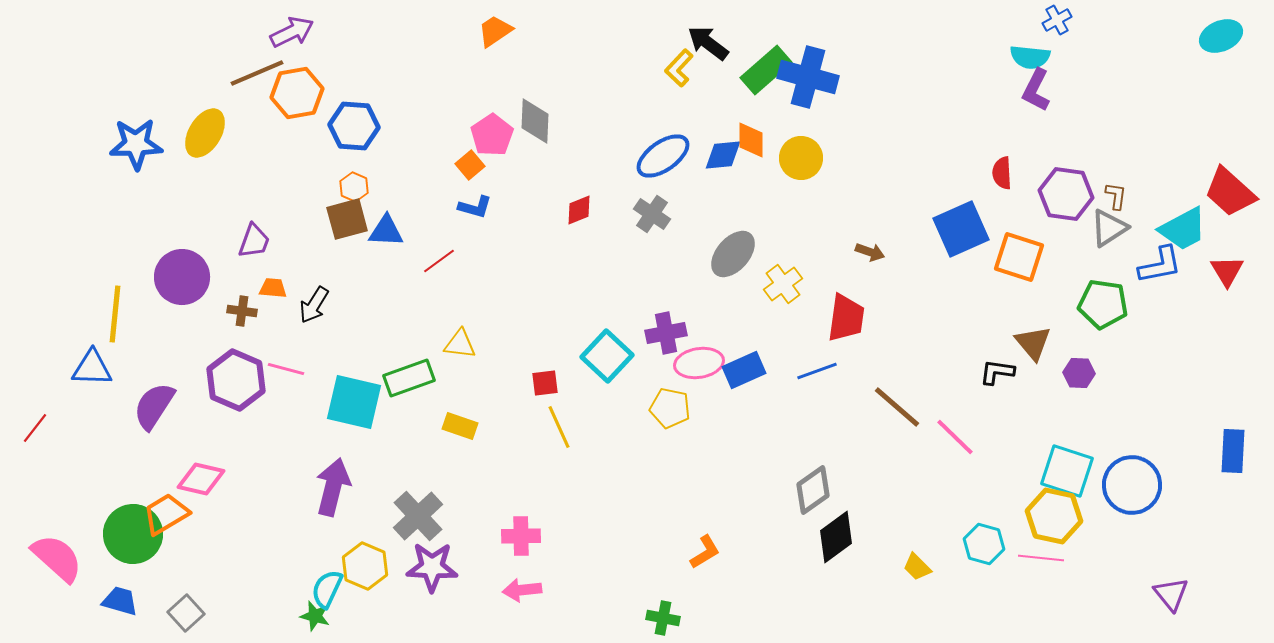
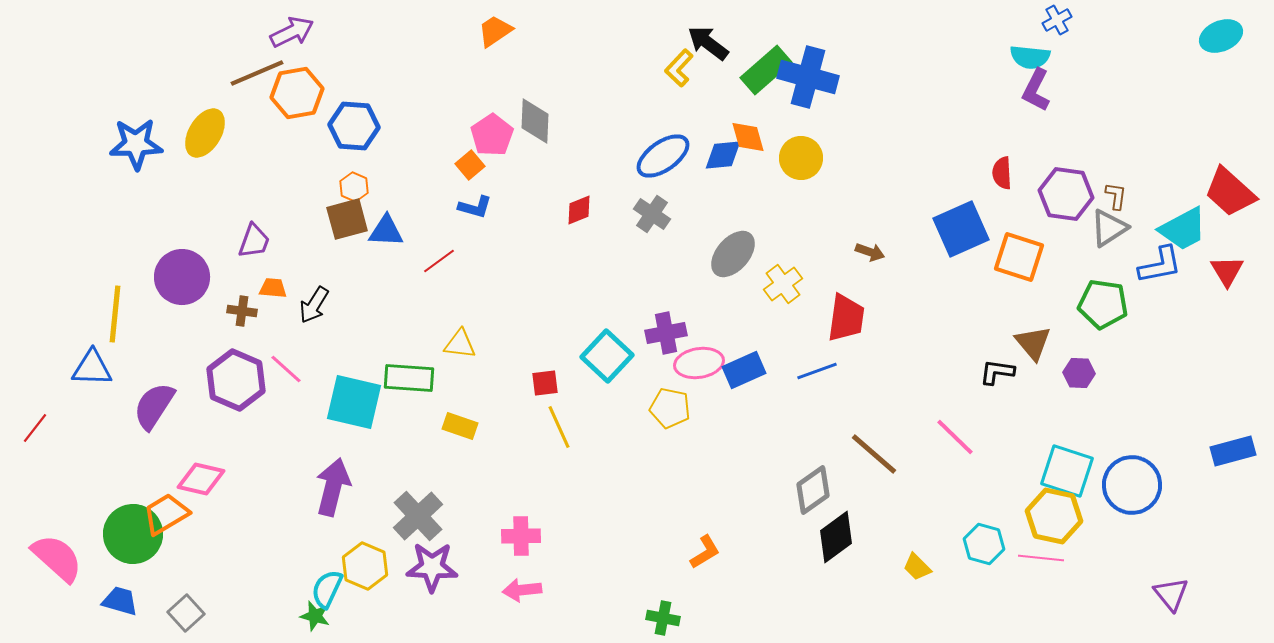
orange diamond at (751, 140): moved 3 px left, 3 px up; rotated 15 degrees counterclockwise
pink line at (286, 369): rotated 27 degrees clockwise
green rectangle at (409, 378): rotated 24 degrees clockwise
brown line at (897, 407): moved 23 px left, 47 px down
blue rectangle at (1233, 451): rotated 72 degrees clockwise
